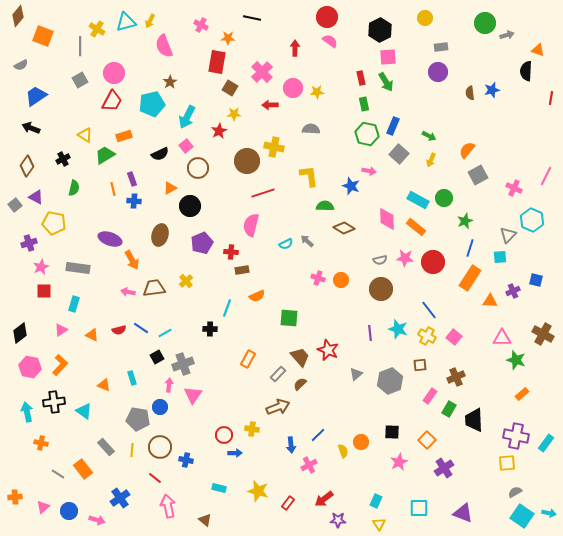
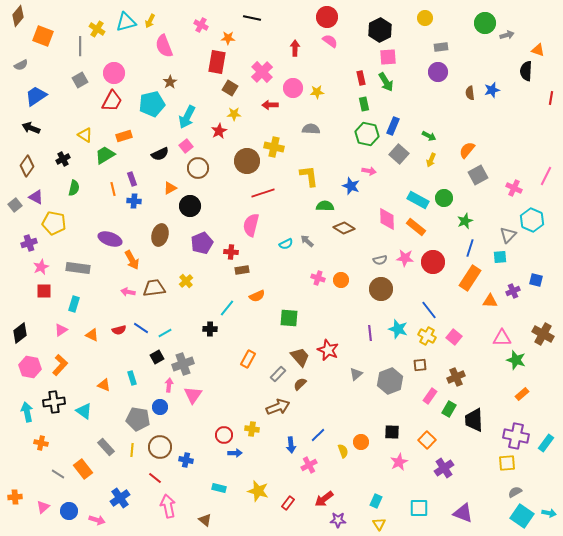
cyan line at (227, 308): rotated 18 degrees clockwise
